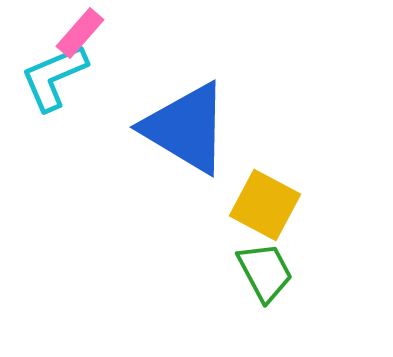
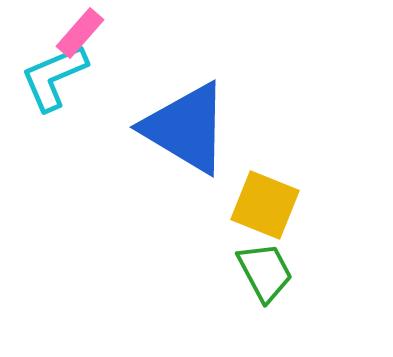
yellow square: rotated 6 degrees counterclockwise
